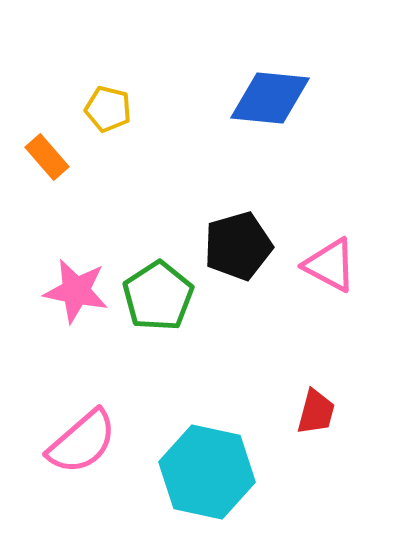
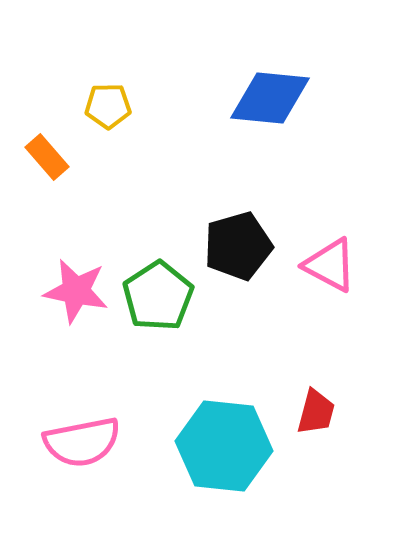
yellow pentagon: moved 3 px up; rotated 15 degrees counterclockwise
pink semicircle: rotated 30 degrees clockwise
cyan hexagon: moved 17 px right, 26 px up; rotated 6 degrees counterclockwise
